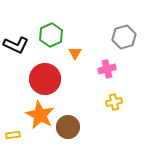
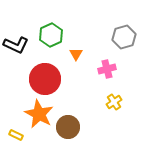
orange triangle: moved 1 px right, 1 px down
yellow cross: rotated 21 degrees counterclockwise
orange star: moved 1 px left, 1 px up
yellow rectangle: moved 3 px right; rotated 32 degrees clockwise
